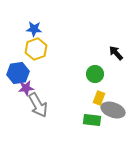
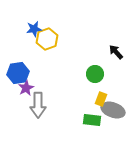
blue star: rotated 14 degrees counterclockwise
yellow hexagon: moved 11 px right, 10 px up
black arrow: moved 1 px up
purple star: rotated 21 degrees counterclockwise
yellow rectangle: moved 2 px right, 1 px down
gray arrow: rotated 30 degrees clockwise
